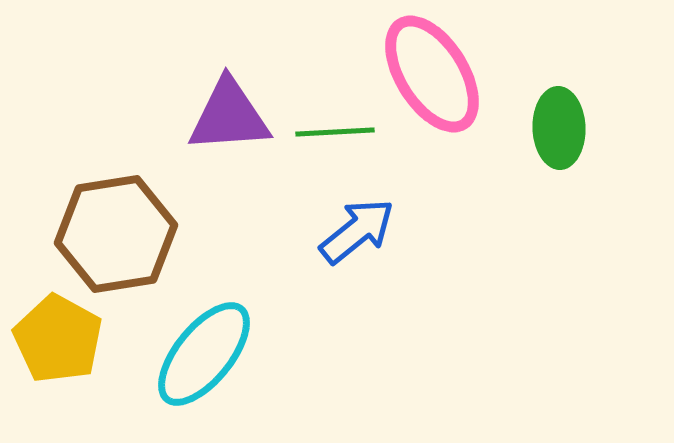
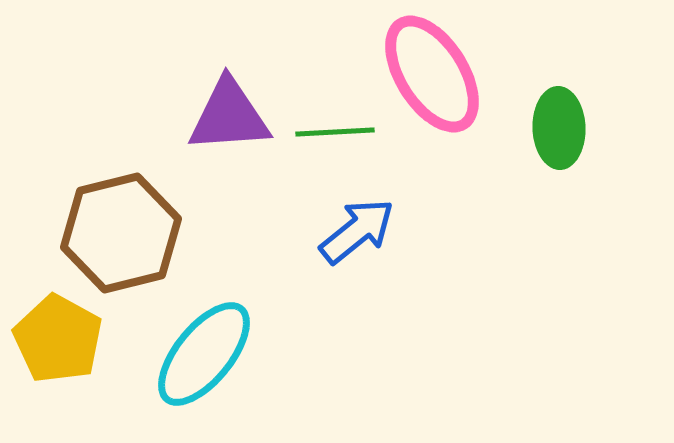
brown hexagon: moved 5 px right, 1 px up; rotated 5 degrees counterclockwise
